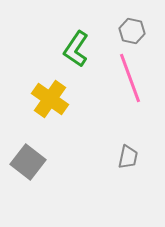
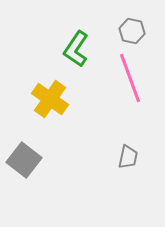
gray square: moved 4 px left, 2 px up
